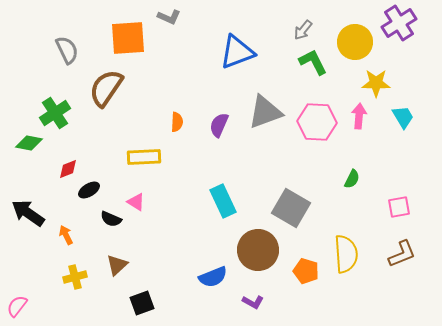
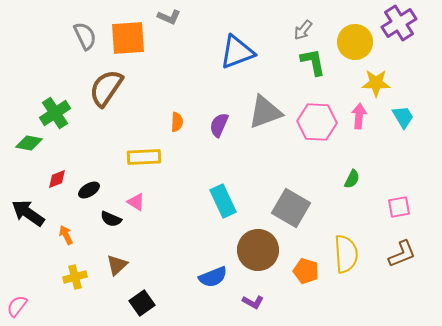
gray semicircle: moved 18 px right, 14 px up
green L-shape: rotated 16 degrees clockwise
red diamond: moved 11 px left, 10 px down
black square: rotated 15 degrees counterclockwise
